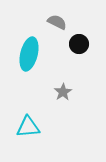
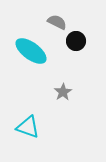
black circle: moved 3 px left, 3 px up
cyan ellipse: moved 2 px right, 3 px up; rotated 68 degrees counterclockwise
cyan triangle: rotated 25 degrees clockwise
